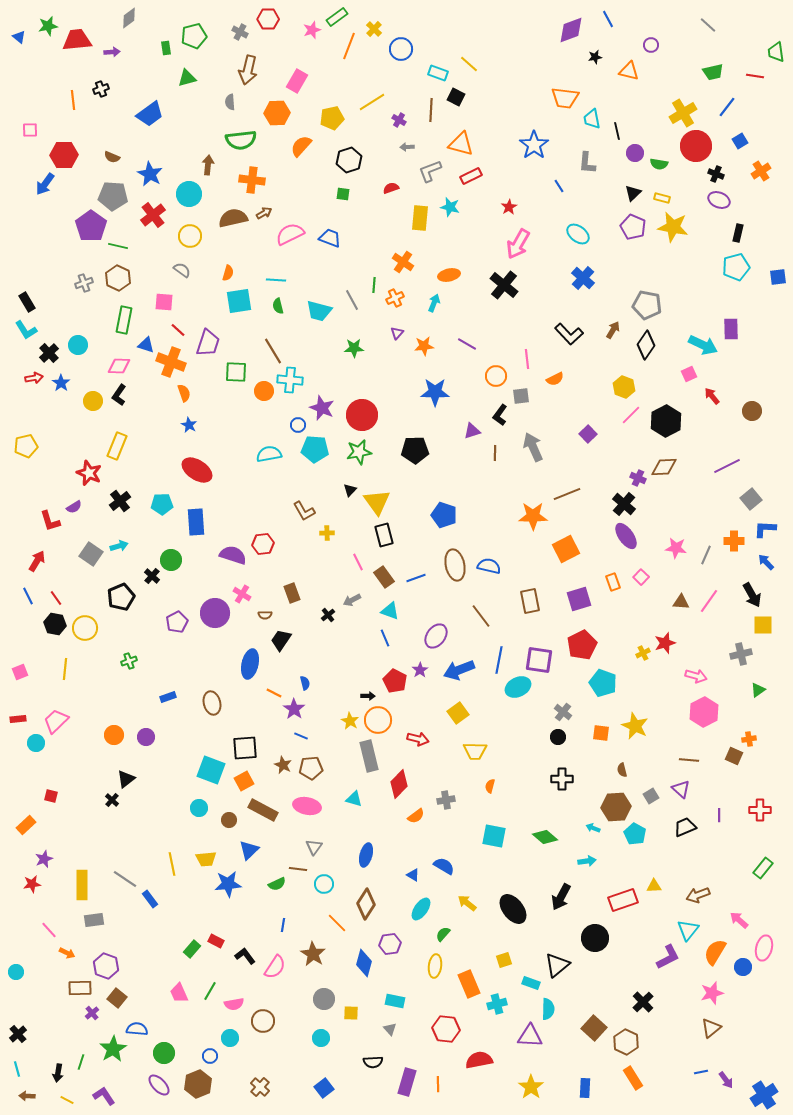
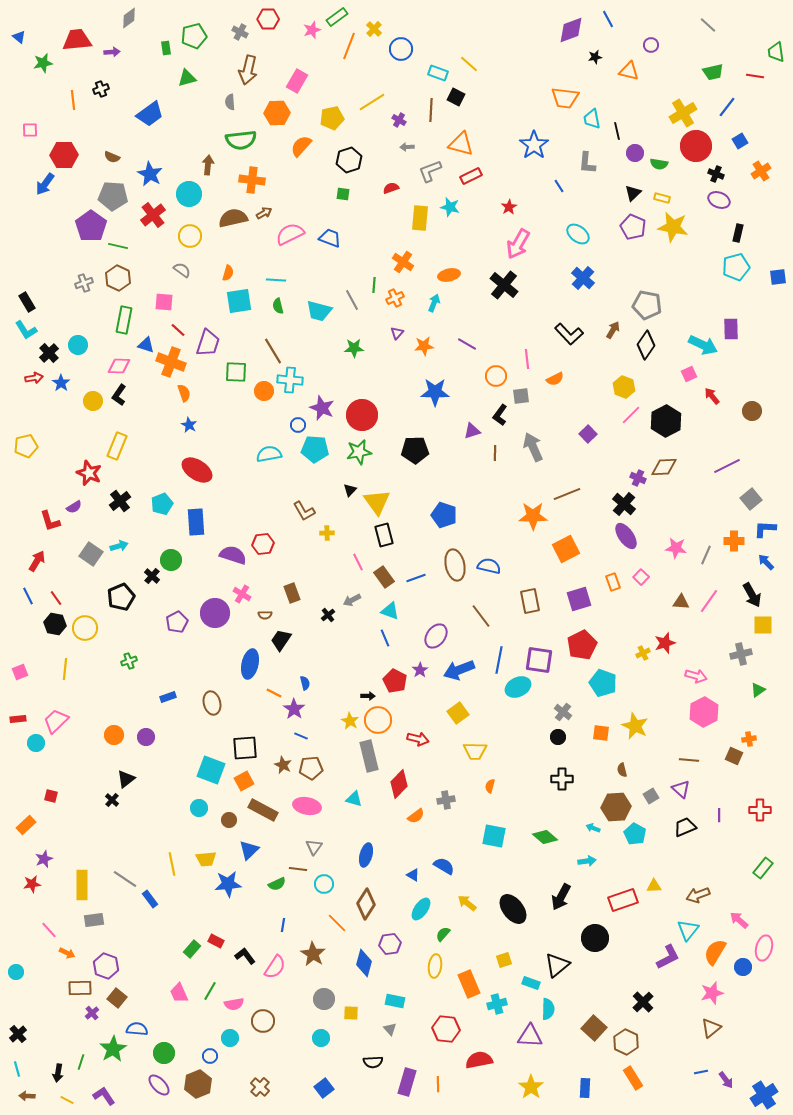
green star at (48, 26): moved 5 px left, 37 px down
cyan pentagon at (162, 504): rotated 20 degrees counterclockwise
